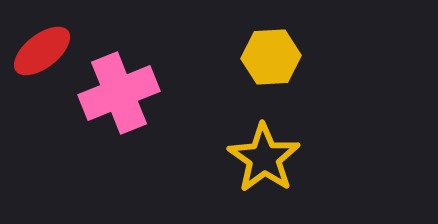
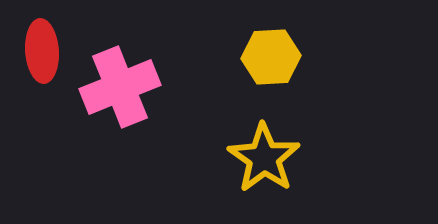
red ellipse: rotated 56 degrees counterclockwise
pink cross: moved 1 px right, 6 px up
